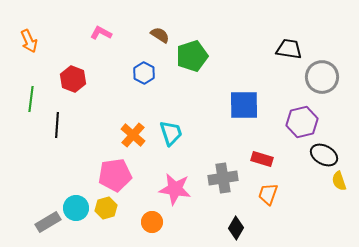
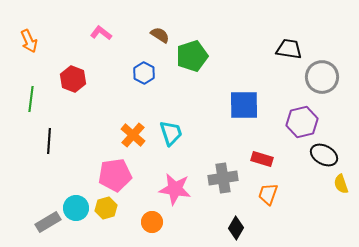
pink L-shape: rotated 10 degrees clockwise
black line: moved 8 px left, 16 px down
yellow semicircle: moved 2 px right, 3 px down
